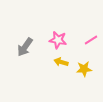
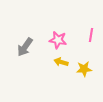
pink line: moved 5 px up; rotated 48 degrees counterclockwise
